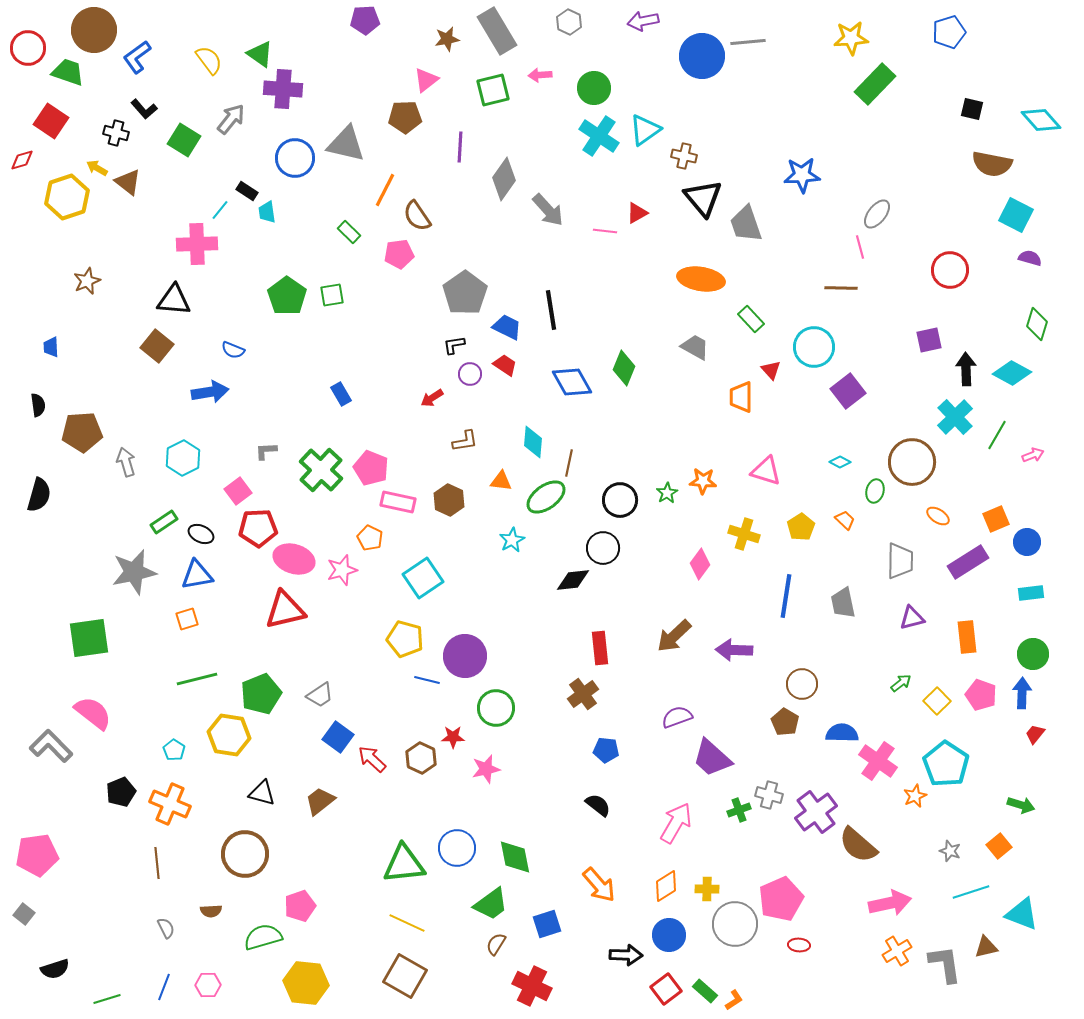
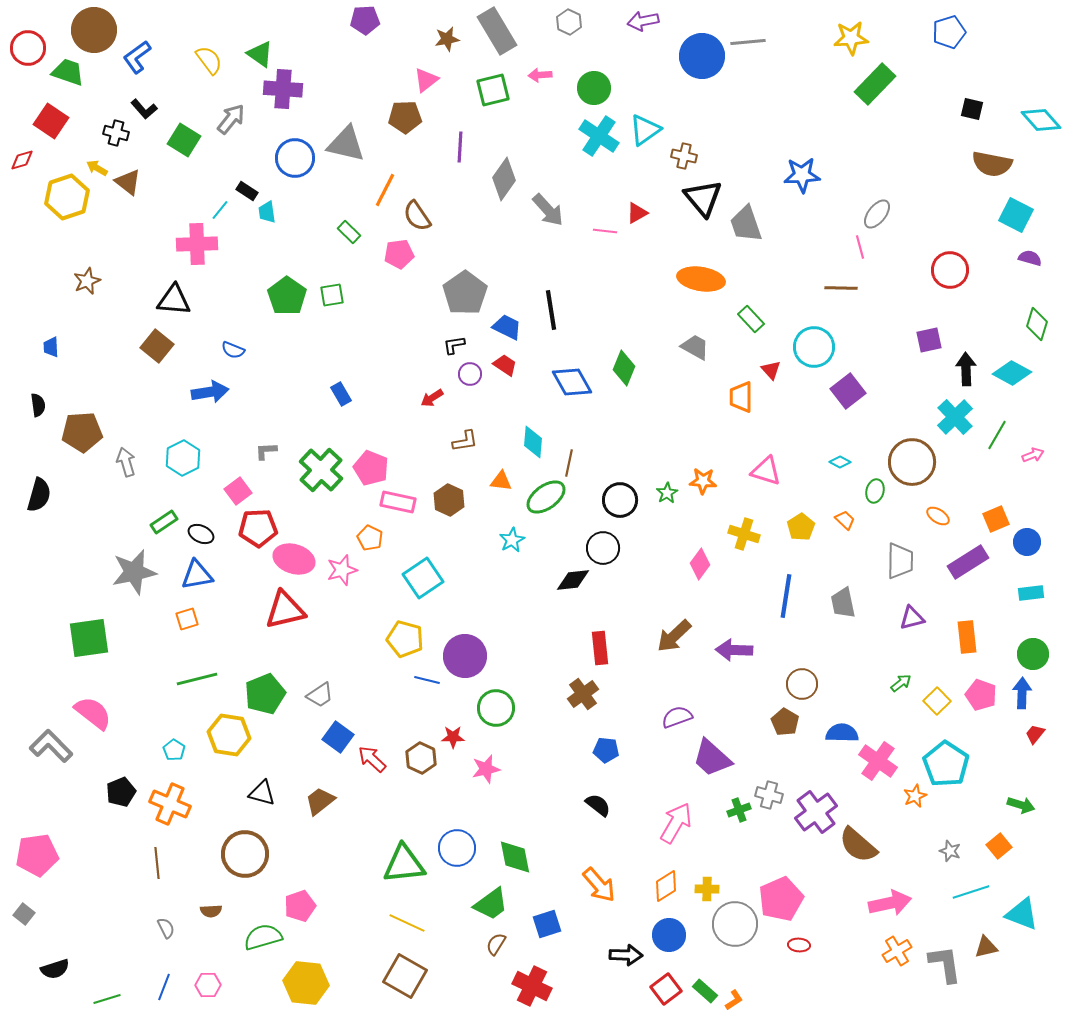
green pentagon at (261, 694): moved 4 px right
